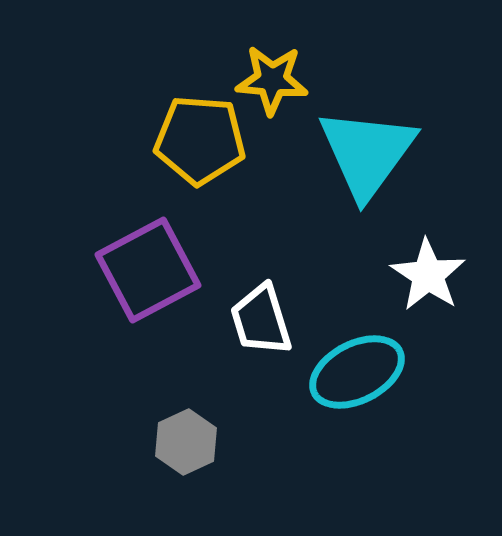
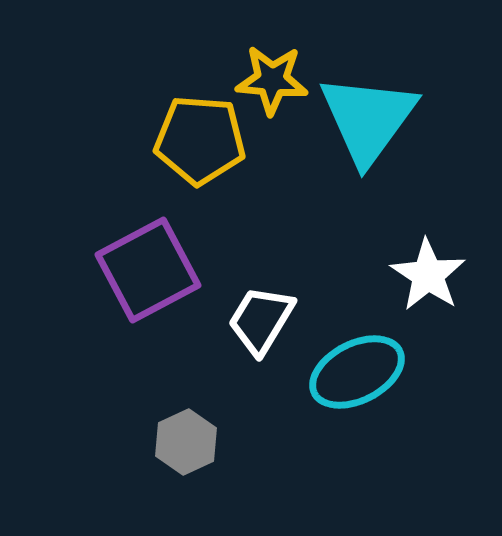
cyan triangle: moved 1 px right, 34 px up
white trapezoid: rotated 48 degrees clockwise
